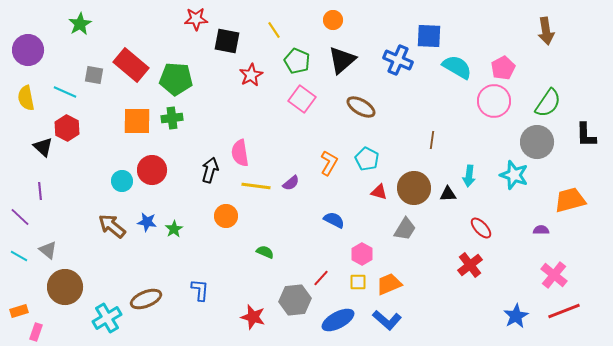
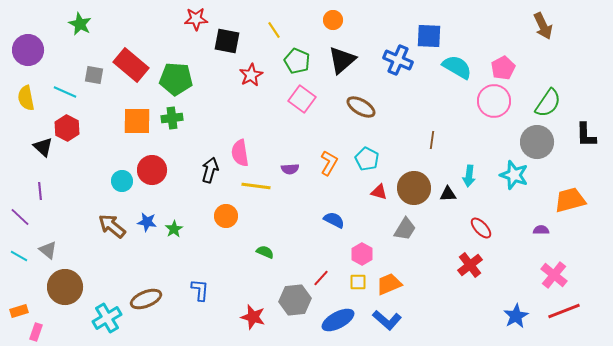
green star at (80, 24): rotated 15 degrees counterclockwise
brown arrow at (546, 31): moved 3 px left, 5 px up; rotated 16 degrees counterclockwise
purple semicircle at (291, 183): moved 1 px left, 14 px up; rotated 36 degrees clockwise
